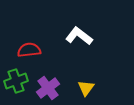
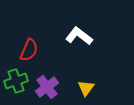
red semicircle: rotated 120 degrees clockwise
purple cross: moved 1 px left, 1 px up
